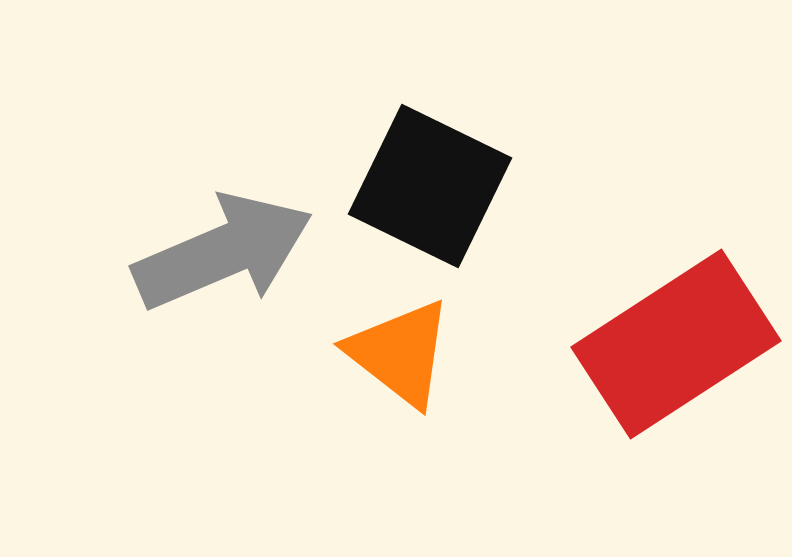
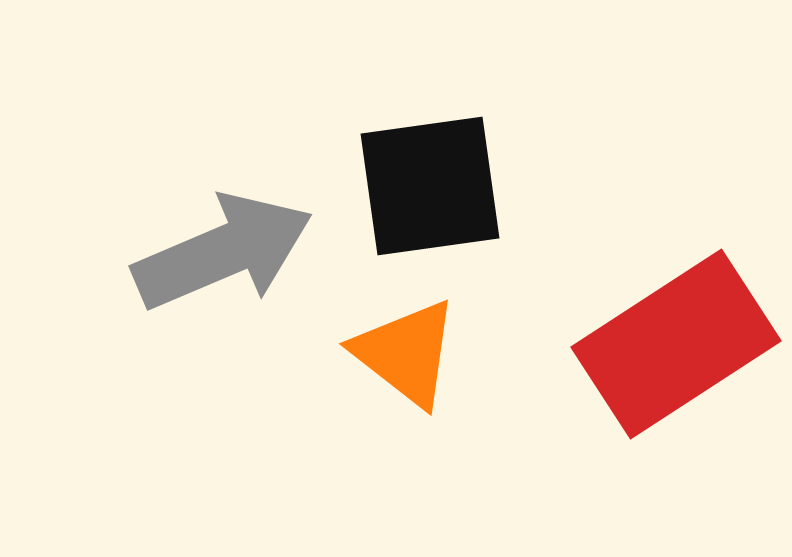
black square: rotated 34 degrees counterclockwise
orange triangle: moved 6 px right
